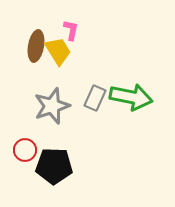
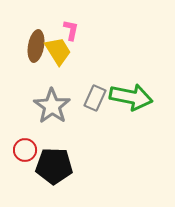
gray star: rotated 18 degrees counterclockwise
